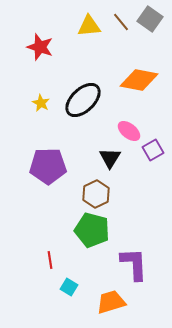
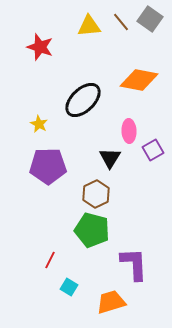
yellow star: moved 2 px left, 21 px down
pink ellipse: rotated 50 degrees clockwise
red line: rotated 36 degrees clockwise
